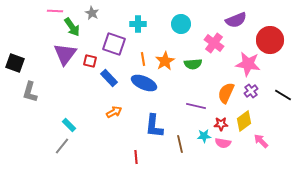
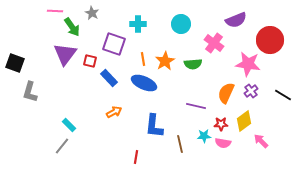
red line: rotated 16 degrees clockwise
